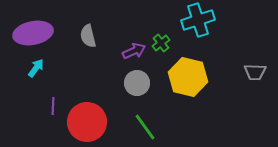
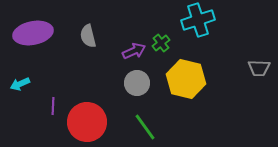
cyan arrow: moved 16 px left, 16 px down; rotated 150 degrees counterclockwise
gray trapezoid: moved 4 px right, 4 px up
yellow hexagon: moved 2 px left, 2 px down
